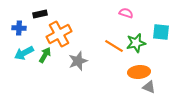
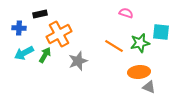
green star: moved 4 px right
